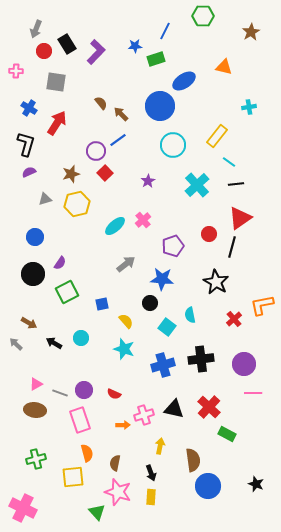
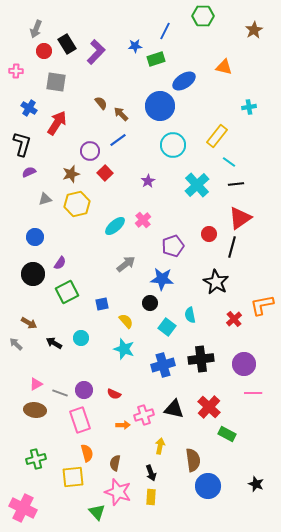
brown star at (251, 32): moved 3 px right, 2 px up
black L-shape at (26, 144): moved 4 px left
purple circle at (96, 151): moved 6 px left
